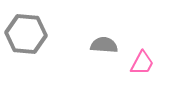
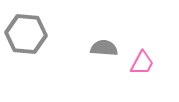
gray semicircle: moved 3 px down
